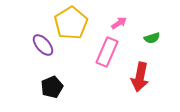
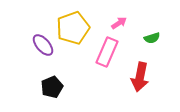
yellow pentagon: moved 2 px right, 5 px down; rotated 12 degrees clockwise
